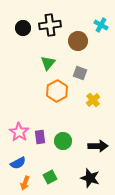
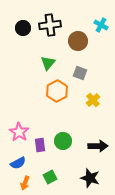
purple rectangle: moved 8 px down
